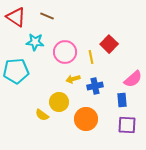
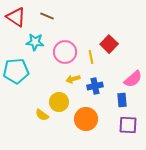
purple square: moved 1 px right
